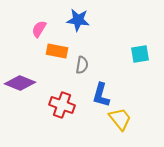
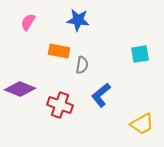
pink semicircle: moved 11 px left, 7 px up
orange rectangle: moved 2 px right
purple diamond: moved 6 px down
blue L-shape: rotated 35 degrees clockwise
red cross: moved 2 px left
yellow trapezoid: moved 22 px right, 5 px down; rotated 100 degrees clockwise
